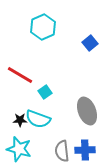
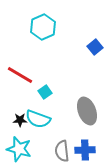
blue square: moved 5 px right, 4 px down
